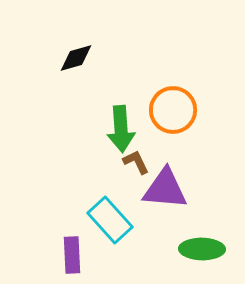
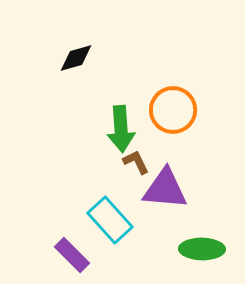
purple rectangle: rotated 42 degrees counterclockwise
